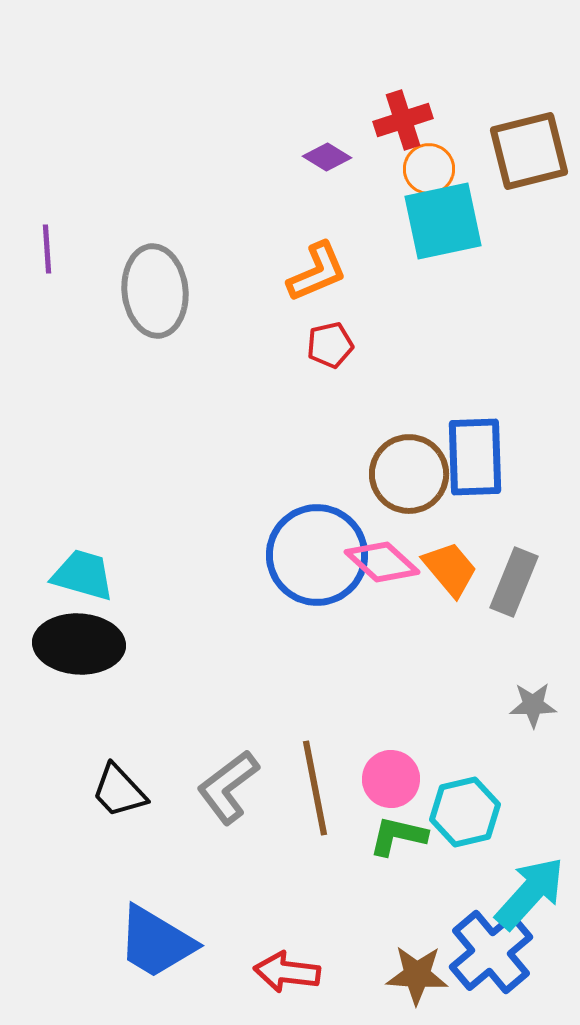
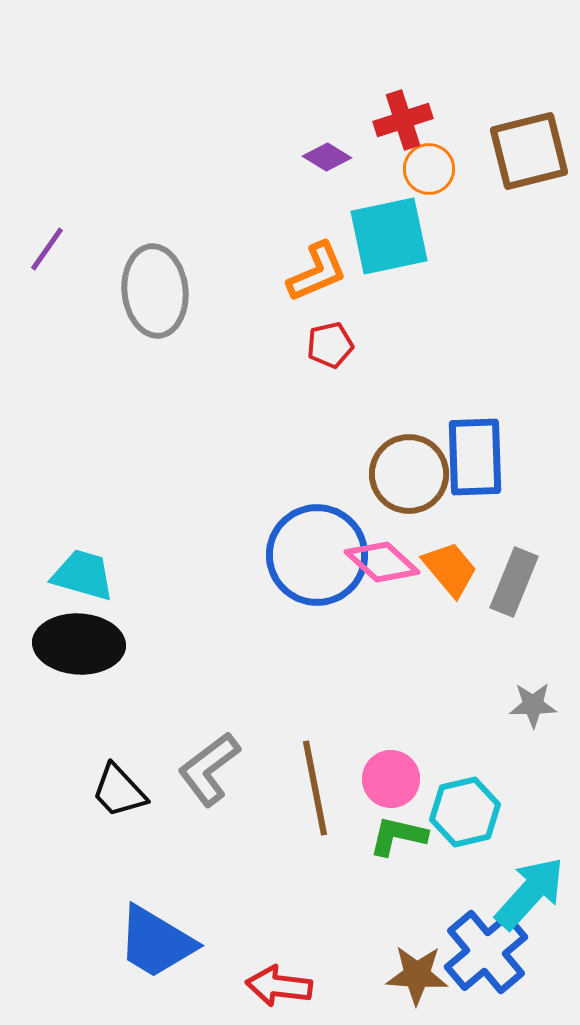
cyan square: moved 54 px left, 15 px down
purple line: rotated 39 degrees clockwise
gray L-shape: moved 19 px left, 18 px up
blue cross: moved 5 px left
red arrow: moved 8 px left, 14 px down
